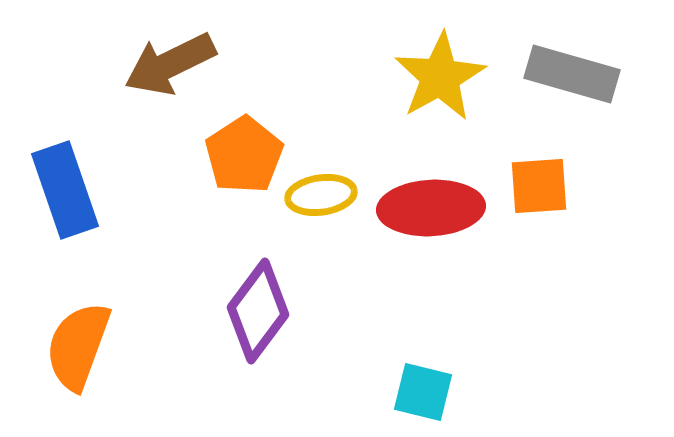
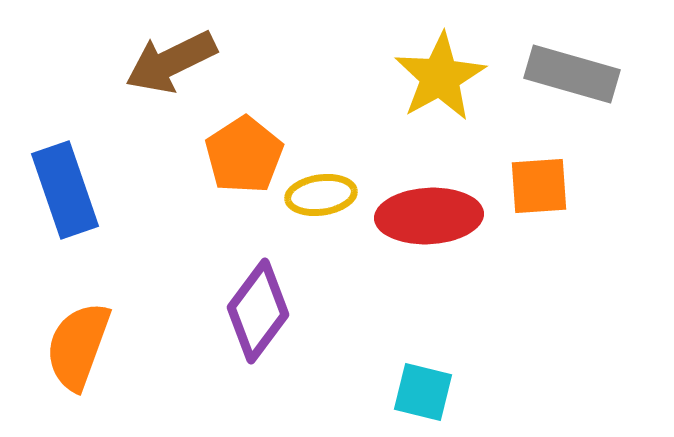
brown arrow: moved 1 px right, 2 px up
red ellipse: moved 2 px left, 8 px down
